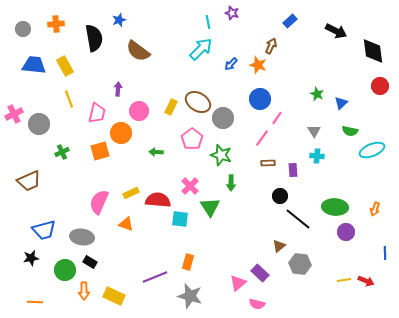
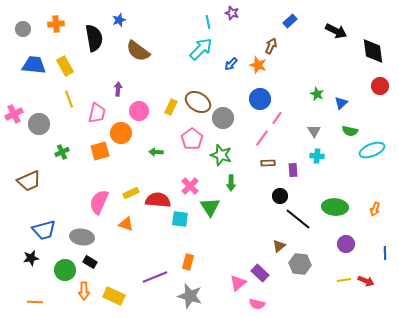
purple circle at (346, 232): moved 12 px down
